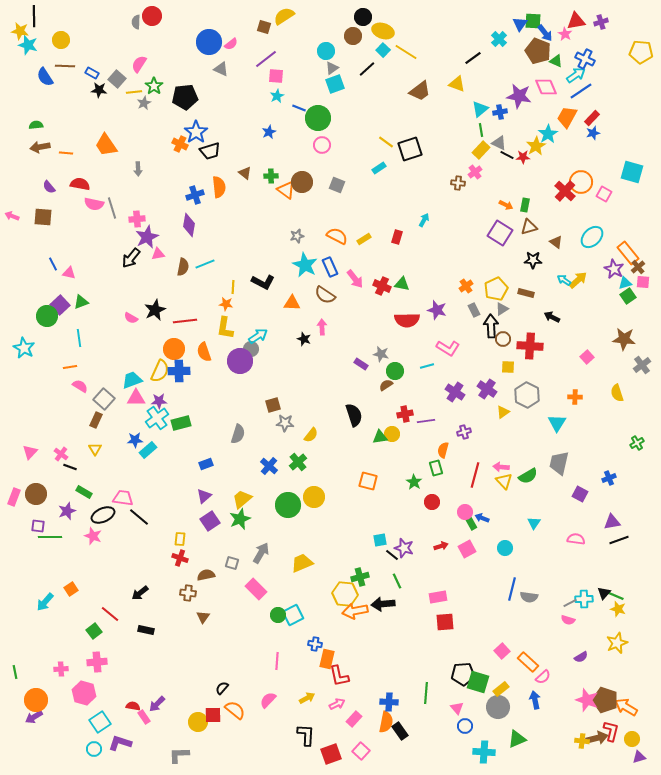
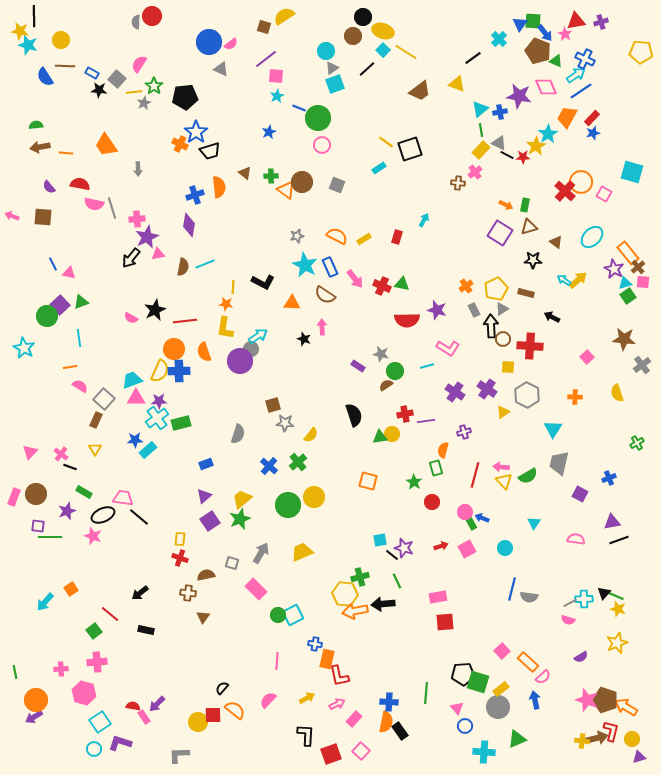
purple rectangle at (361, 364): moved 3 px left, 2 px down
cyan triangle at (557, 423): moved 4 px left, 6 px down
yellow trapezoid at (302, 563): moved 11 px up
